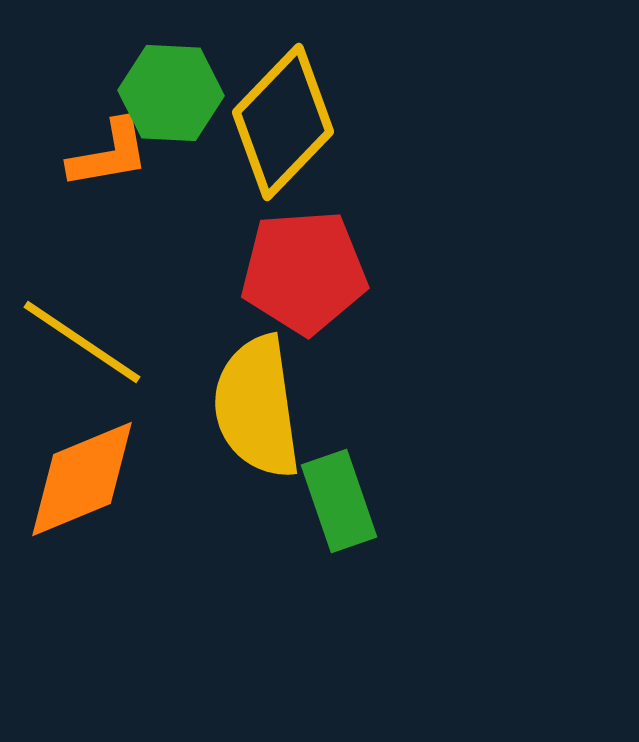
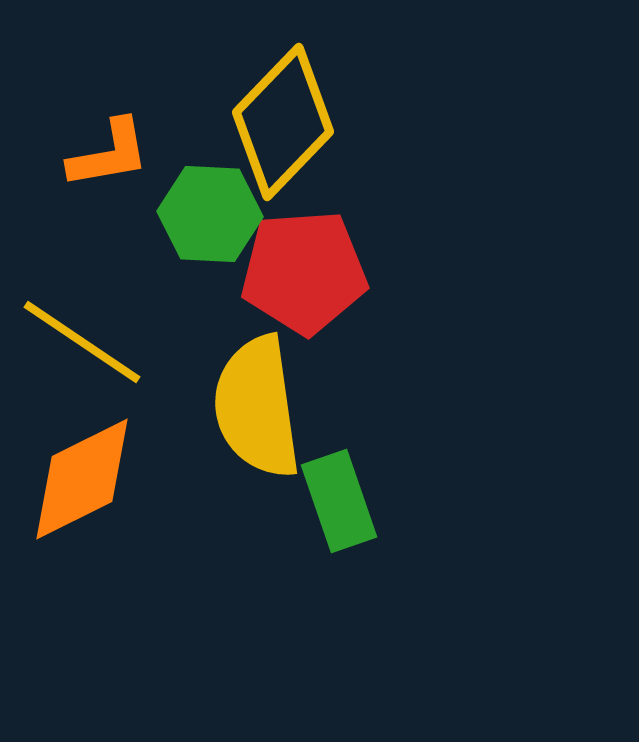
green hexagon: moved 39 px right, 121 px down
orange diamond: rotated 4 degrees counterclockwise
